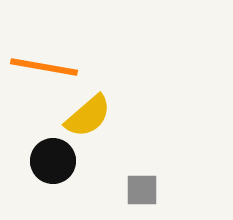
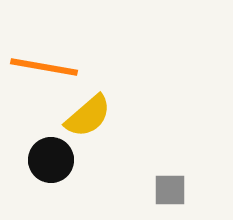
black circle: moved 2 px left, 1 px up
gray square: moved 28 px right
